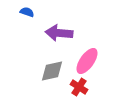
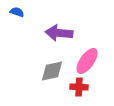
blue semicircle: moved 10 px left
red cross: rotated 30 degrees counterclockwise
